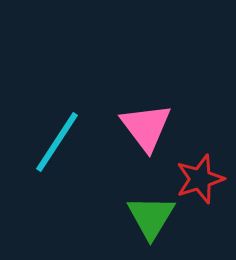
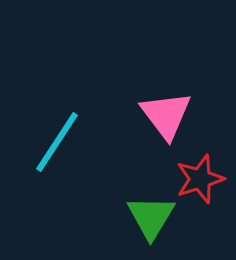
pink triangle: moved 20 px right, 12 px up
